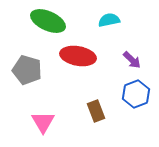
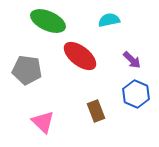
red ellipse: moved 2 px right; rotated 28 degrees clockwise
gray pentagon: rotated 8 degrees counterclockwise
blue hexagon: rotated 16 degrees counterclockwise
pink triangle: rotated 15 degrees counterclockwise
